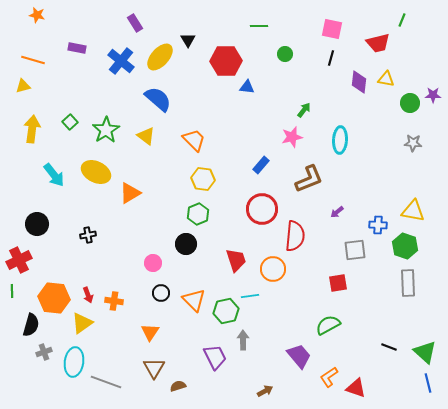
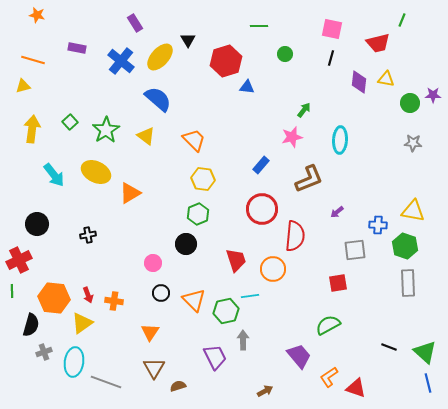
red hexagon at (226, 61): rotated 16 degrees counterclockwise
